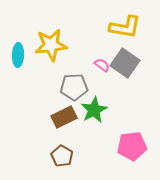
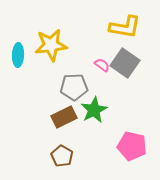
pink pentagon: rotated 20 degrees clockwise
